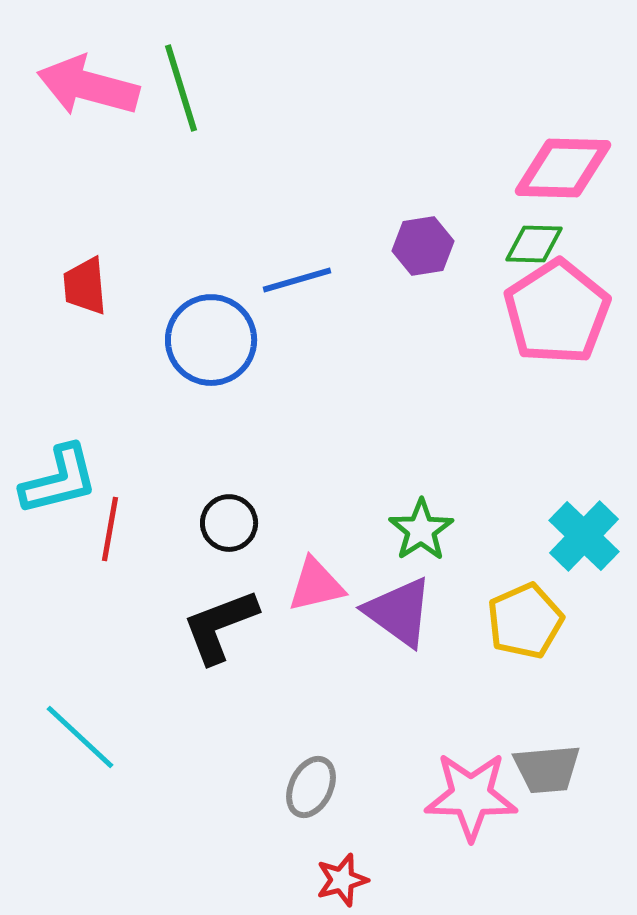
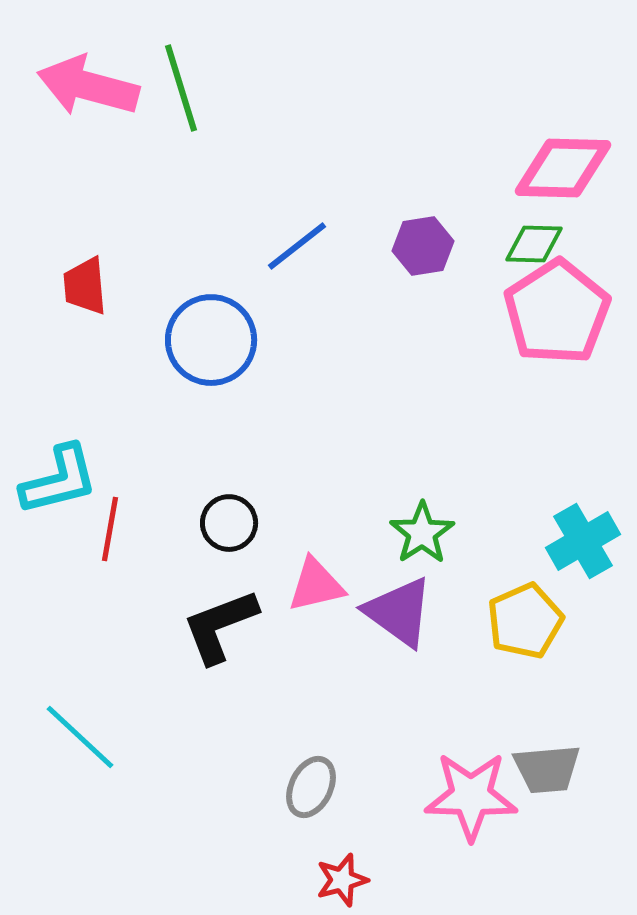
blue line: moved 34 px up; rotated 22 degrees counterclockwise
green star: moved 1 px right, 3 px down
cyan cross: moved 1 px left, 5 px down; rotated 16 degrees clockwise
